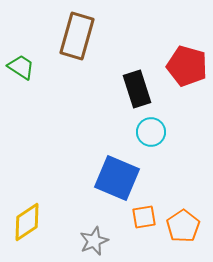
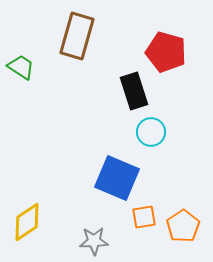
red pentagon: moved 21 px left, 14 px up
black rectangle: moved 3 px left, 2 px down
gray star: rotated 20 degrees clockwise
